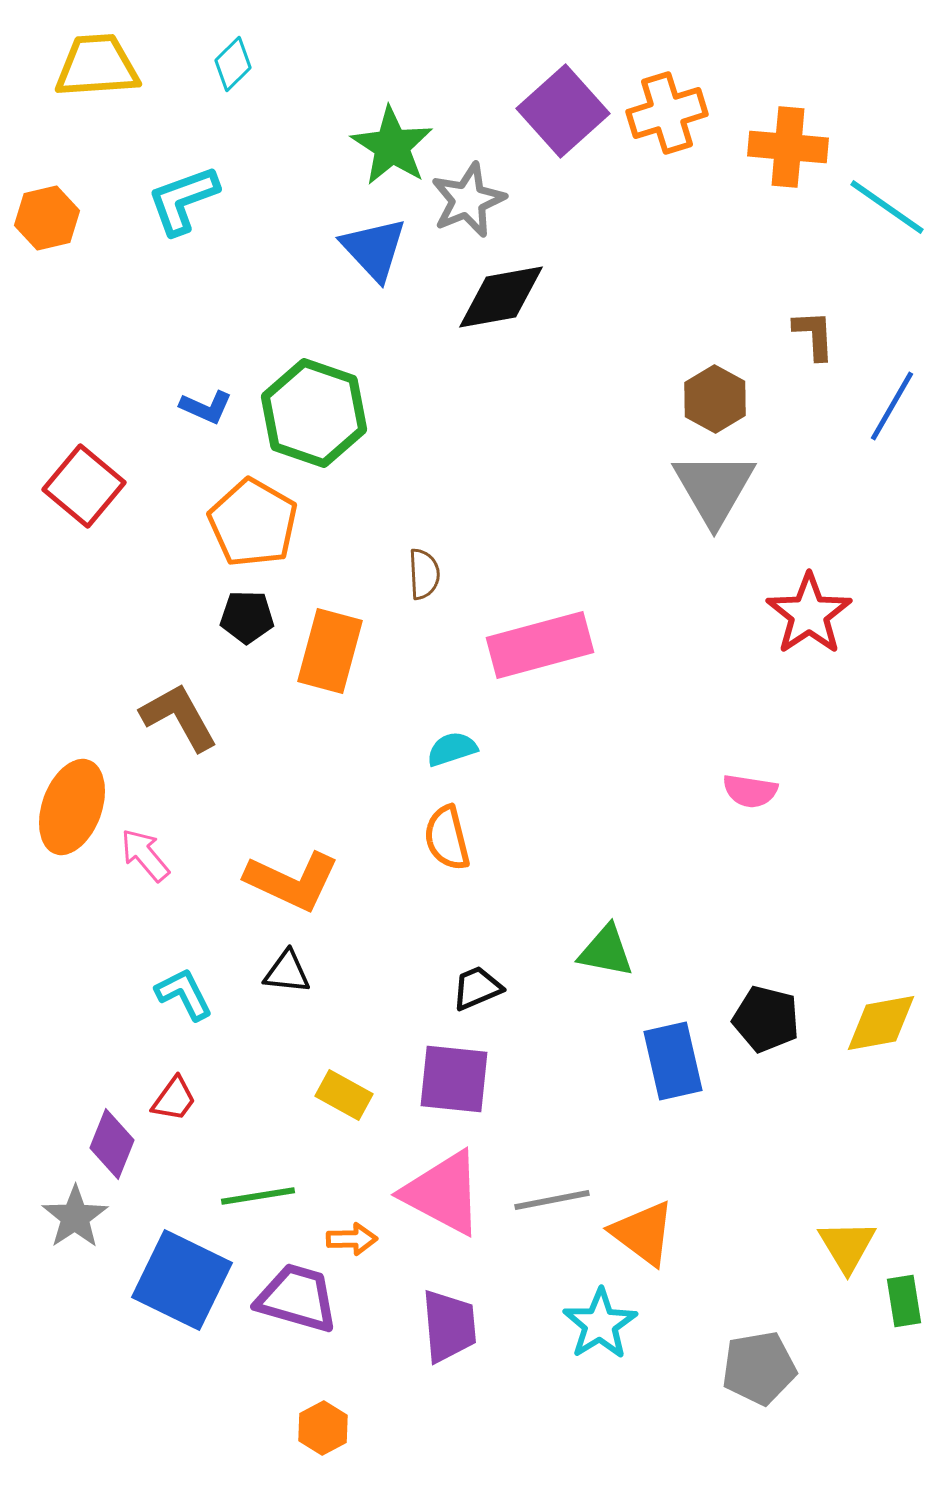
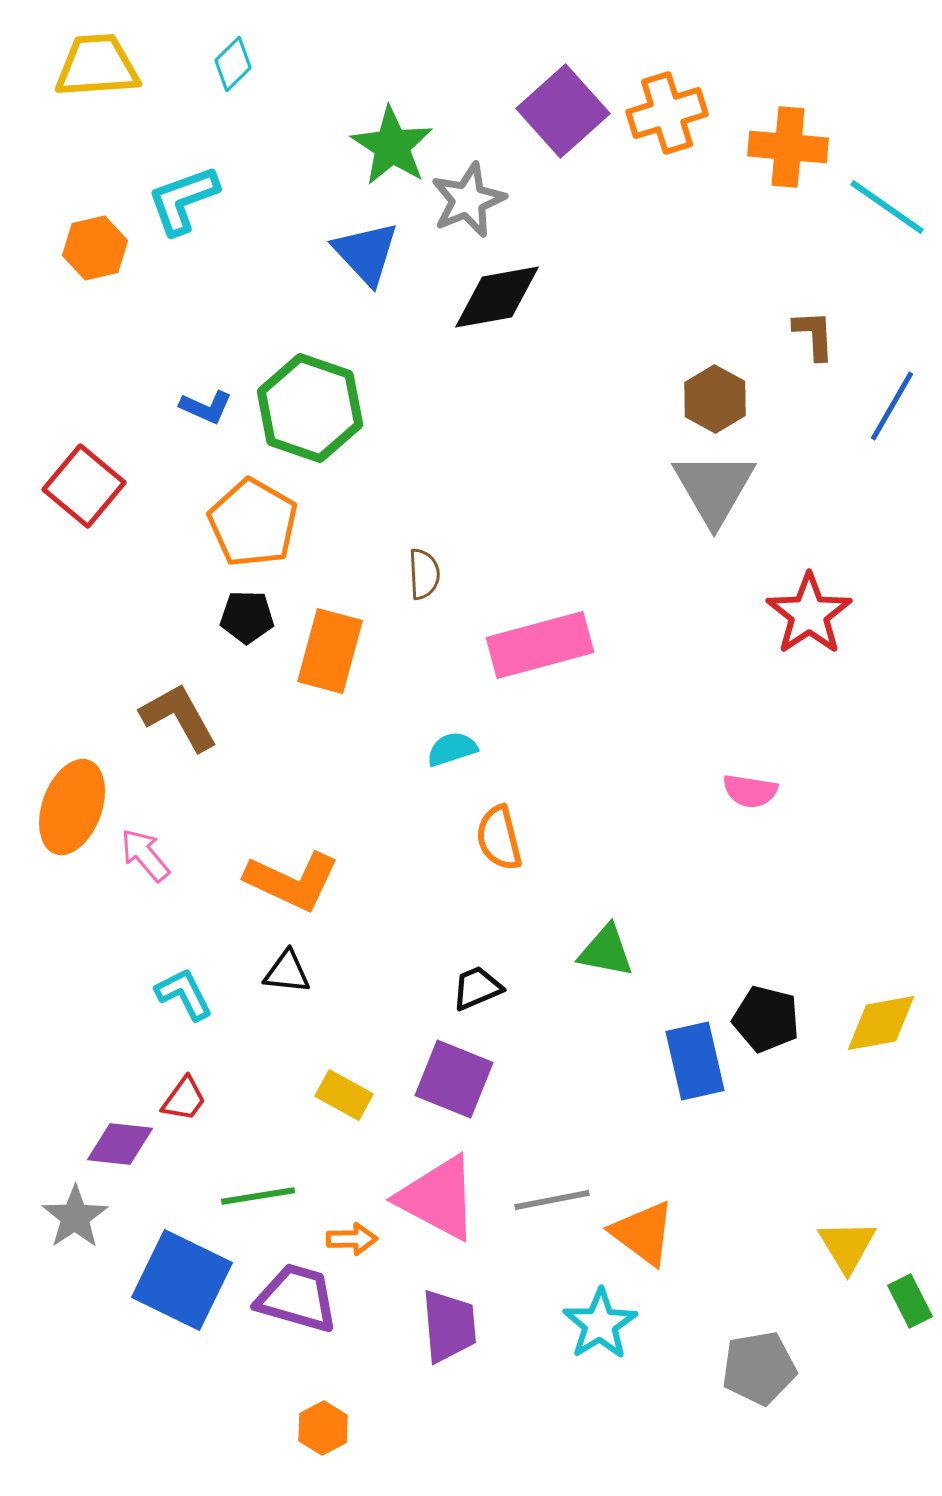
orange hexagon at (47, 218): moved 48 px right, 30 px down
blue triangle at (374, 249): moved 8 px left, 4 px down
black diamond at (501, 297): moved 4 px left
green hexagon at (314, 413): moved 4 px left, 5 px up
orange semicircle at (447, 838): moved 52 px right
blue rectangle at (673, 1061): moved 22 px right
purple square at (454, 1079): rotated 16 degrees clockwise
red trapezoid at (174, 1099): moved 10 px right
purple diamond at (112, 1144): moved 8 px right; rotated 74 degrees clockwise
pink triangle at (443, 1193): moved 5 px left, 5 px down
green rectangle at (904, 1301): moved 6 px right; rotated 18 degrees counterclockwise
